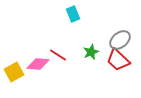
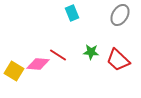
cyan rectangle: moved 1 px left, 1 px up
gray ellipse: moved 25 px up; rotated 20 degrees counterclockwise
green star: rotated 28 degrees clockwise
yellow square: moved 1 px up; rotated 30 degrees counterclockwise
